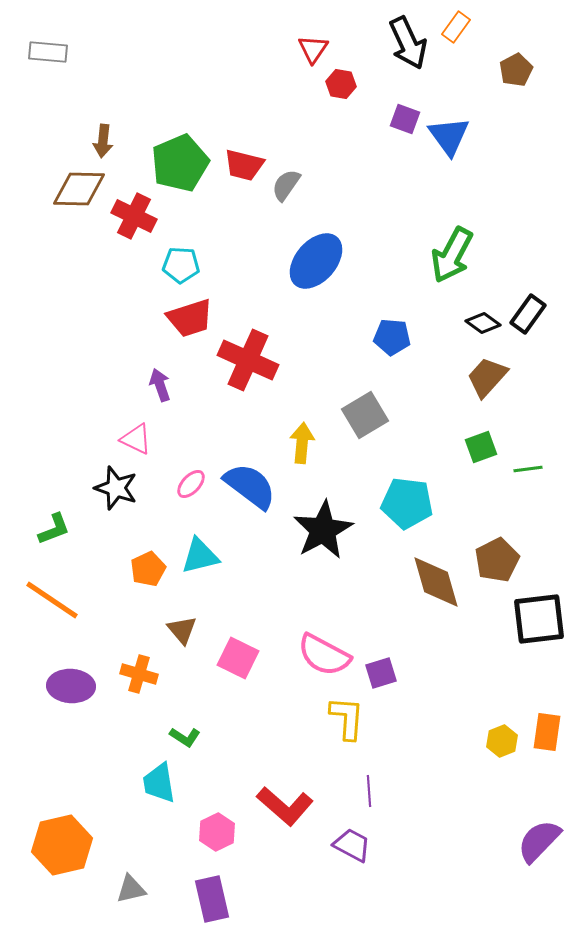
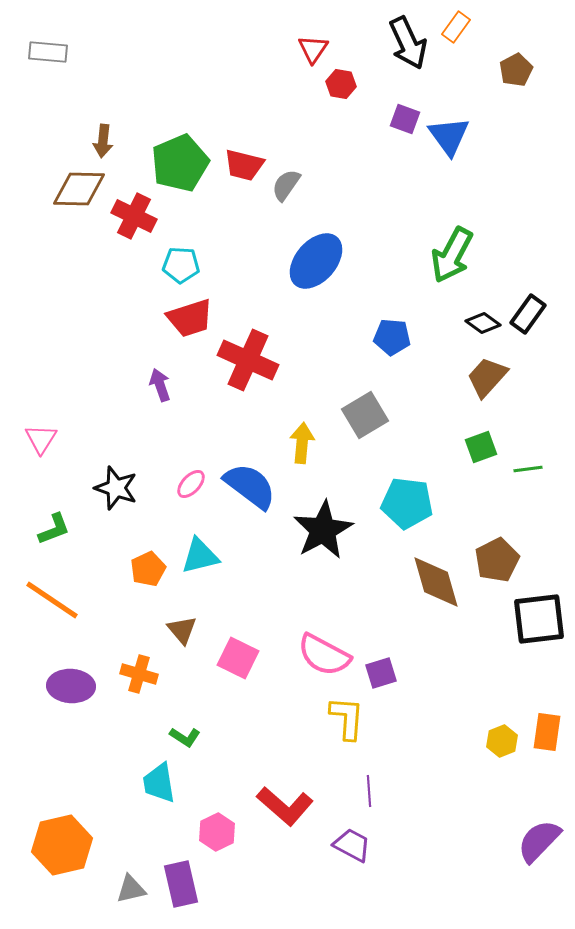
pink triangle at (136, 439): moved 95 px left; rotated 36 degrees clockwise
purple rectangle at (212, 899): moved 31 px left, 15 px up
